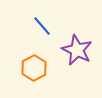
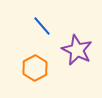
orange hexagon: moved 1 px right
